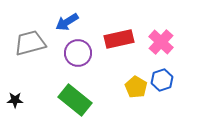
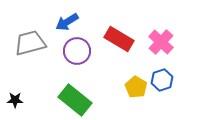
red rectangle: rotated 44 degrees clockwise
purple circle: moved 1 px left, 2 px up
